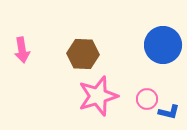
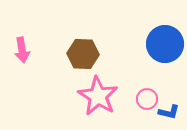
blue circle: moved 2 px right, 1 px up
pink star: rotated 24 degrees counterclockwise
